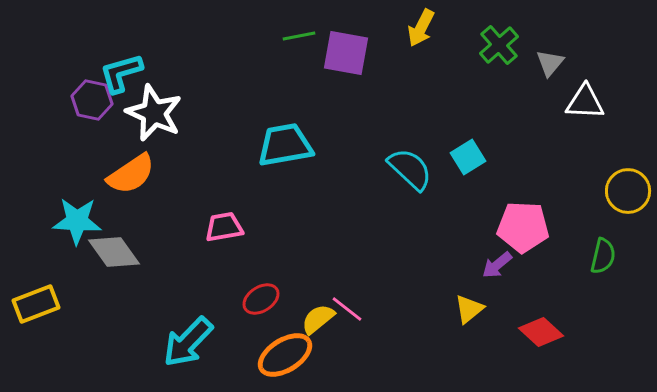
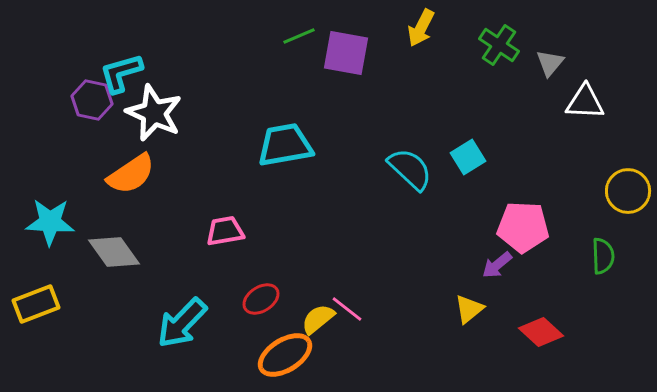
green line: rotated 12 degrees counterclockwise
green cross: rotated 15 degrees counterclockwise
cyan star: moved 27 px left, 1 px down
pink trapezoid: moved 1 px right, 4 px down
green semicircle: rotated 15 degrees counterclockwise
cyan arrow: moved 6 px left, 19 px up
